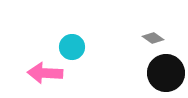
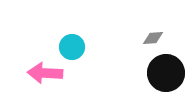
gray diamond: rotated 40 degrees counterclockwise
